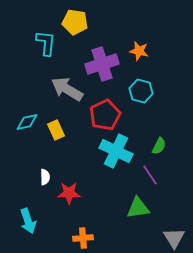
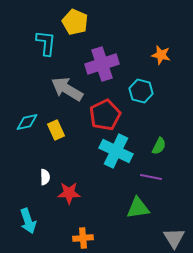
yellow pentagon: rotated 15 degrees clockwise
orange star: moved 22 px right, 4 px down
purple line: moved 1 px right, 2 px down; rotated 45 degrees counterclockwise
